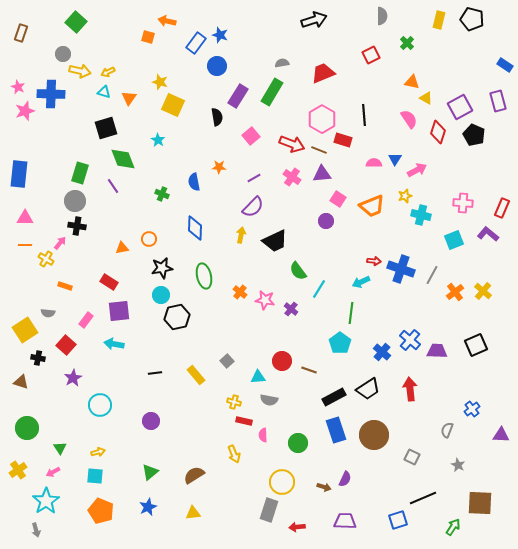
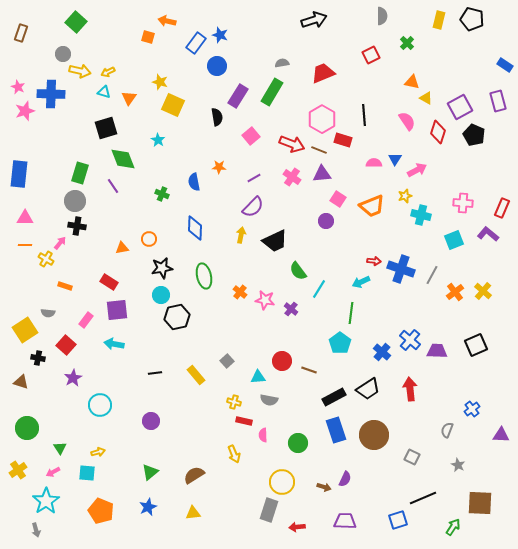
pink semicircle at (409, 119): moved 2 px left, 2 px down
purple square at (119, 311): moved 2 px left, 1 px up
cyan square at (95, 476): moved 8 px left, 3 px up
